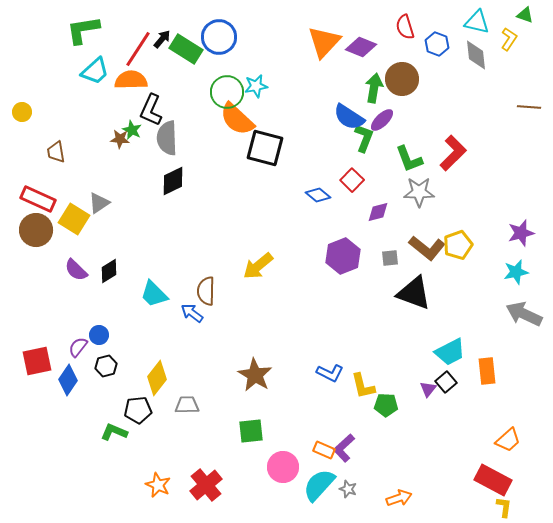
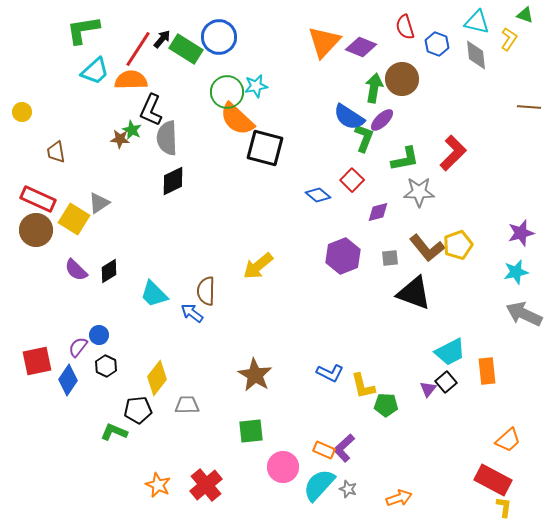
green L-shape at (409, 159): moved 4 px left; rotated 80 degrees counterclockwise
brown L-shape at (427, 248): rotated 12 degrees clockwise
black hexagon at (106, 366): rotated 20 degrees counterclockwise
